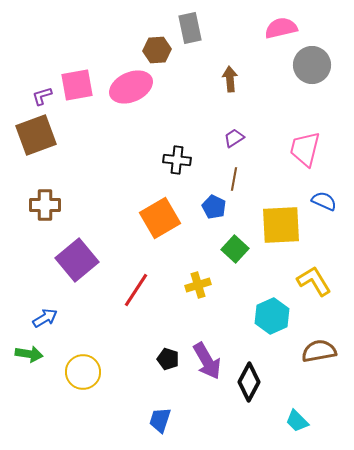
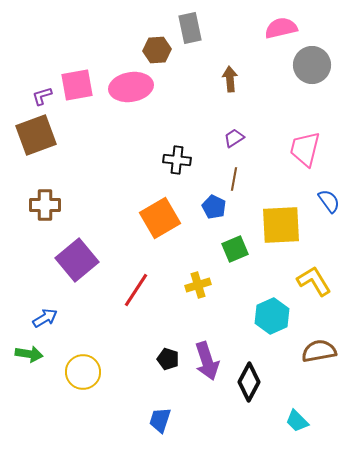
pink ellipse: rotated 15 degrees clockwise
blue semicircle: moved 5 px right; rotated 30 degrees clockwise
green square: rotated 24 degrees clockwise
purple arrow: rotated 12 degrees clockwise
